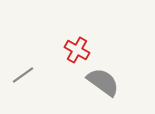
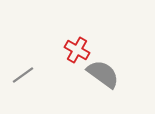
gray semicircle: moved 8 px up
